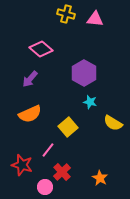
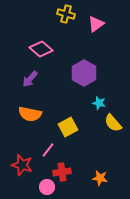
pink triangle: moved 1 px right, 5 px down; rotated 42 degrees counterclockwise
cyan star: moved 9 px right, 1 px down
orange semicircle: rotated 35 degrees clockwise
yellow semicircle: rotated 18 degrees clockwise
yellow square: rotated 12 degrees clockwise
red cross: rotated 36 degrees clockwise
orange star: rotated 21 degrees counterclockwise
pink circle: moved 2 px right
